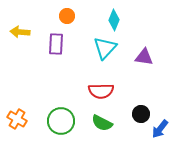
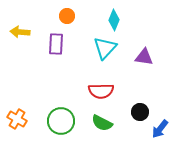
black circle: moved 1 px left, 2 px up
